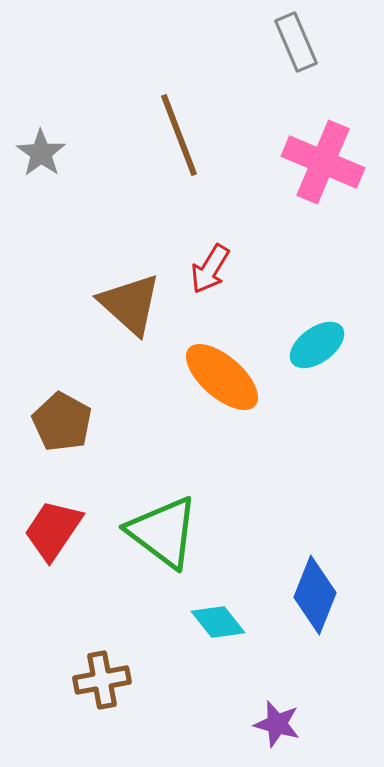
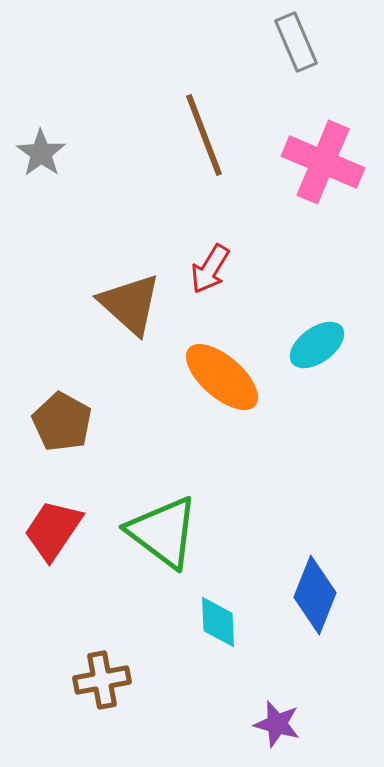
brown line: moved 25 px right
cyan diamond: rotated 36 degrees clockwise
